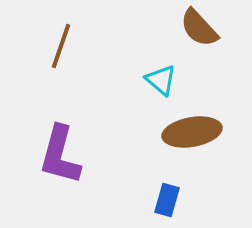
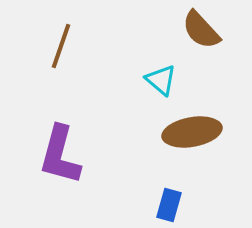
brown semicircle: moved 2 px right, 2 px down
blue rectangle: moved 2 px right, 5 px down
